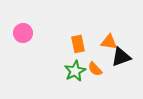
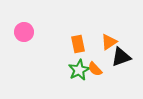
pink circle: moved 1 px right, 1 px up
orange triangle: rotated 42 degrees counterclockwise
green star: moved 4 px right, 1 px up
